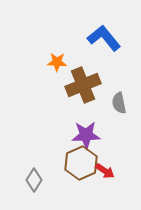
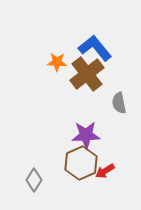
blue L-shape: moved 9 px left, 10 px down
brown cross: moved 4 px right, 11 px up; rotated 16 degrees counterclockwise
red arrow: rotated 114 degrees clockwise
